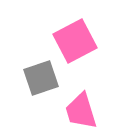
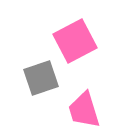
pink trapezoid: moved 3 px right, 1 px up
